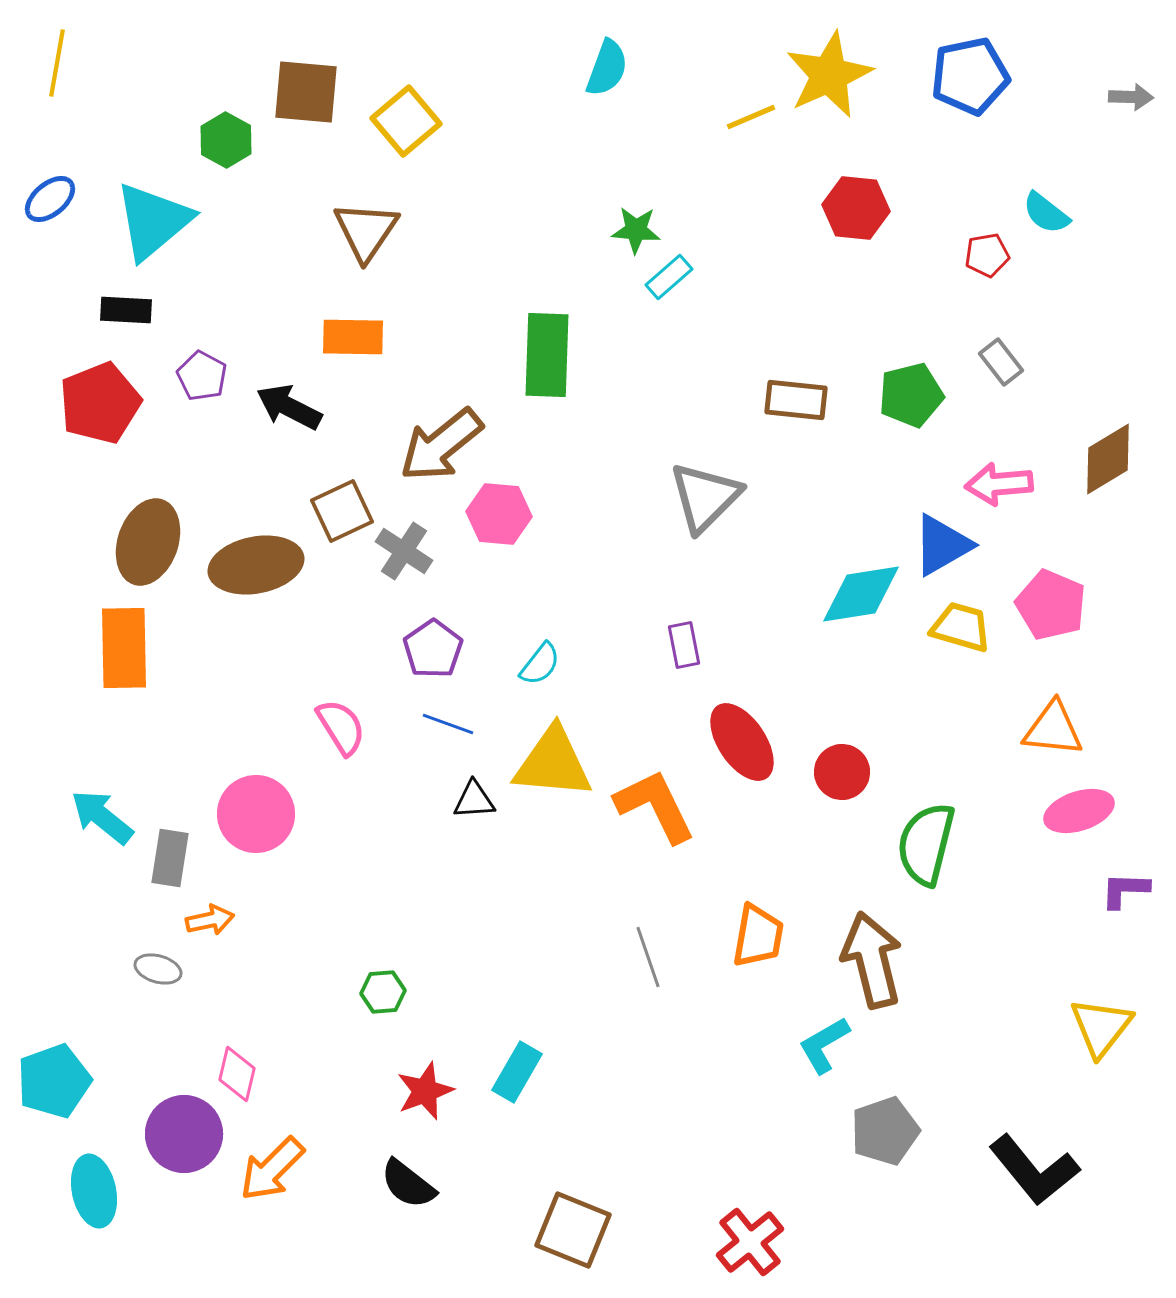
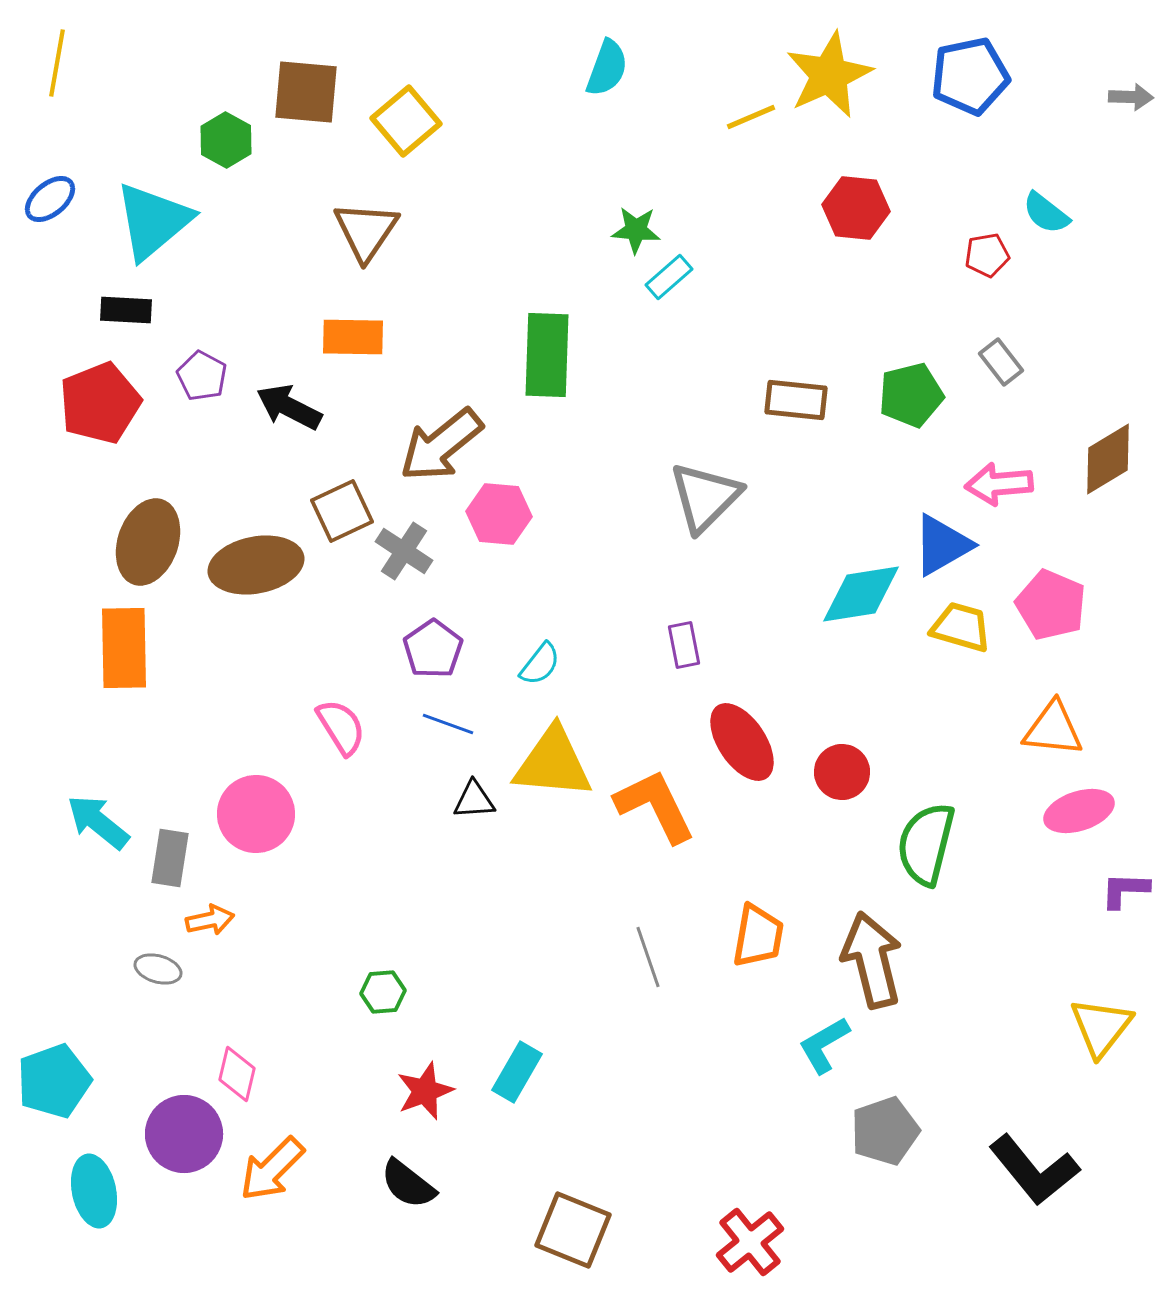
cyan arrow at (102, 817): moved 4 px left, 5 px down
